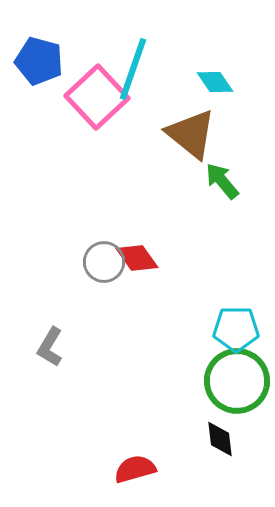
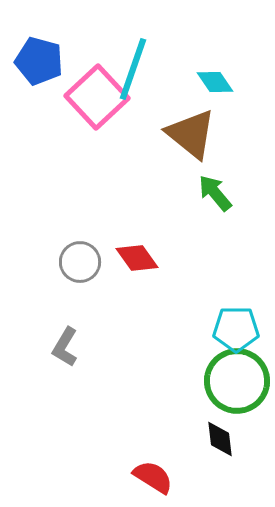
green arrow: moved 7 px left, 12 px down
gray circle: moved 24 px left
gray L-shape: moved 15 px right
red semicircle: moved 18 px right, 8 px down; rotated 48 degrees clockwise
